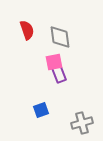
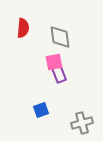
red semicircle: moved 4 px left, 2 px up; rotated 24 degrees clockwise
